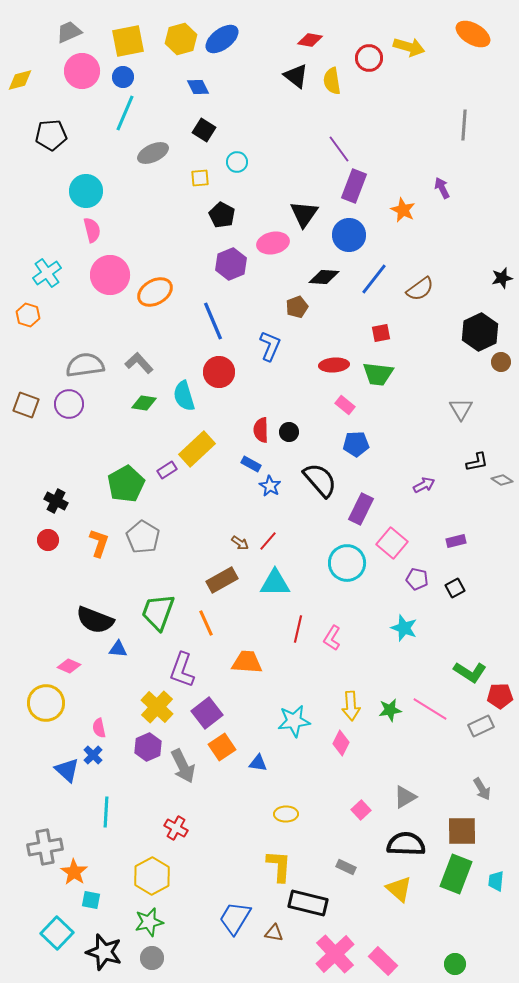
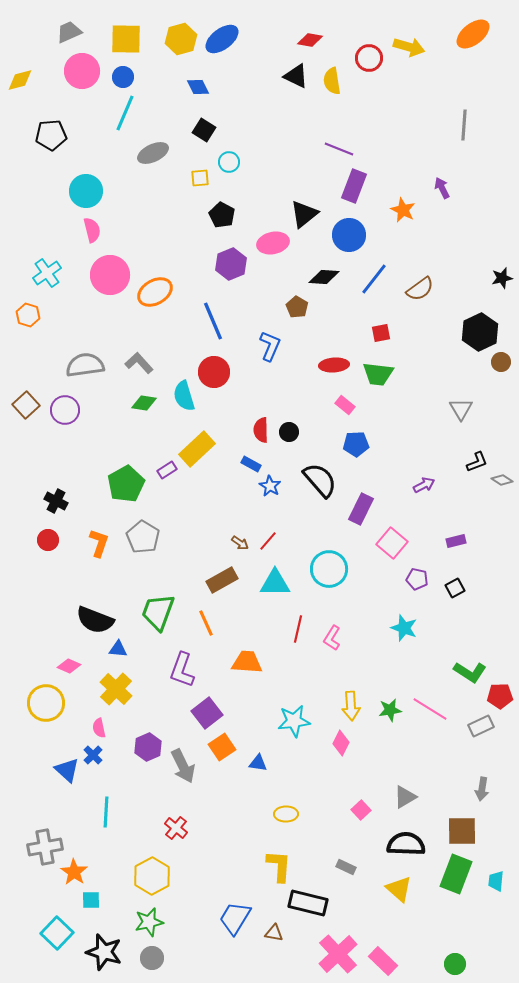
orange ellipse at (473, 34): rotated 68 degrees counterclockwise
yellow square at (128, 41): moved 2 px left, 2 px up; rotated 12 degrees clockwise
black triangle at (296, 76): rotated 12 degrees counterclockwise
purple line at (339, 149): rotated 32 degrees counterclockwise
cyan circle at (237, 162): moved 8 px left
black triangle at (304, 214): rotated 16 degrees clockwise
brown pentagon at (297, 307): rotated 20 degrees counterclockwise
red circle at (219, 372): moved 5 px left
purple circle at (69, 404): moved 4 px left, 6 px down
brown square at (26, 405): rotated 28 degrees clockwise
black L-shape at (477, 462): rotated 10 degrees counterclockwise
cyan circle at (347, 563): moved 18 px left, 6 px down
yellow cross at (157, 707): moved 41 px left, 18 px up
gray arrow at (482, 789): rotated 40 degrees clockwise
red cross at (176, 828): rotated 10 degrees clockwise
cyan square at (91, 900): rotated 12 degrees counterclockwise
pink cross at (335, 954): moved 3 px right
